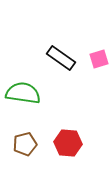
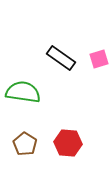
green semicircle: moved 1 px up
brown pentagon: rotated 25 degrees counterclockwise
